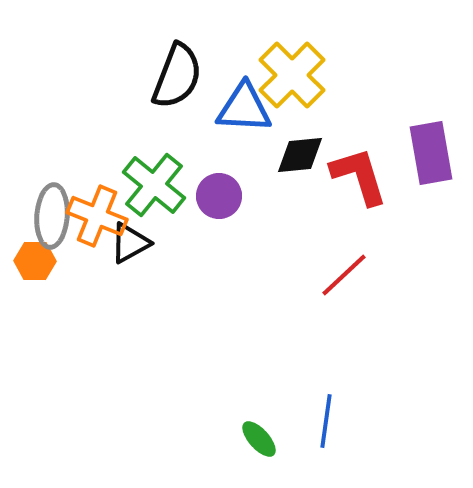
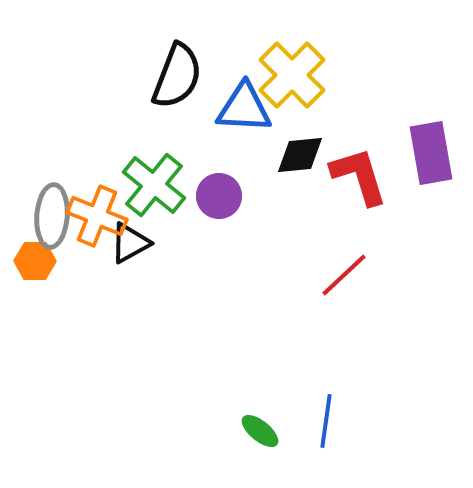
green ellipse: moved 1 px right, 8 px up; rotated 9 degrees counterclockwise
